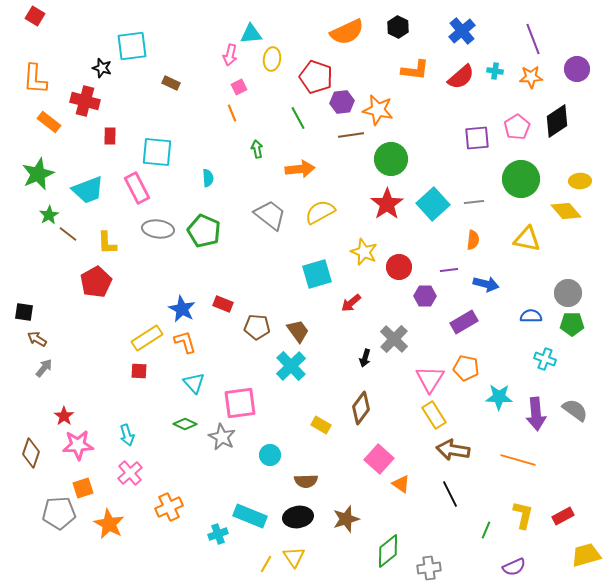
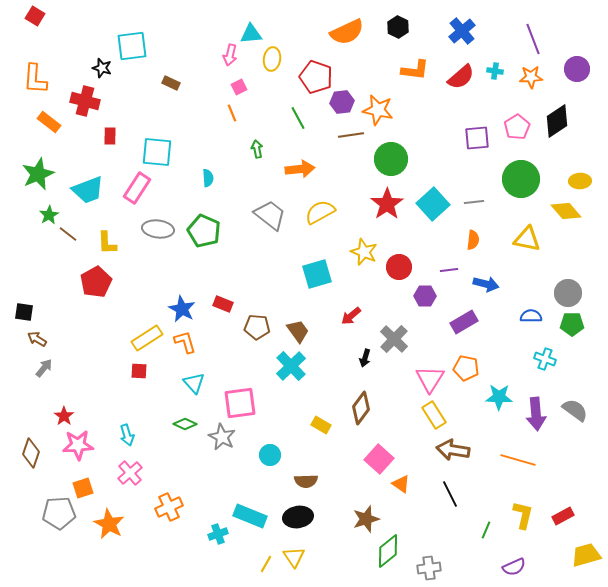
pink rectangle at (137, 188): rotated 60 degrees clockwise
red arrow at (351, 303): moved 13 px down
brown star at (346, 519): moved 20 px right
